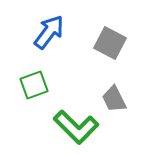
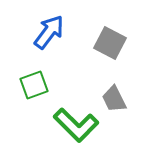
green L-shape: moved 2 px up
